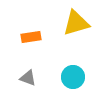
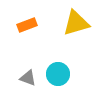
orange rectangle: moved 4 px left, 12 px up; rotated 12 degrees counterclockwise
cyan circle: moved 15 px left, 3 px up
